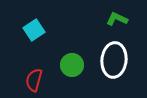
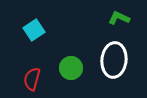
green L-shape: moved 2 px right, 1 px up
green circle: moved 1 px left, 3 px down
red semicircle: moved 2 px left, 1 px up
